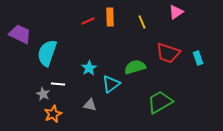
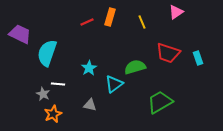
orange rectangle: rotated 18 degrees clockwise
red line: moved 1 px left, 1 px down
cyan triangle: moved 3 px right
